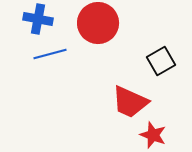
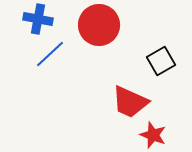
red circle: moved 1 px right, 2 px down
blue line: rotated 28 degrees counterclockwise
